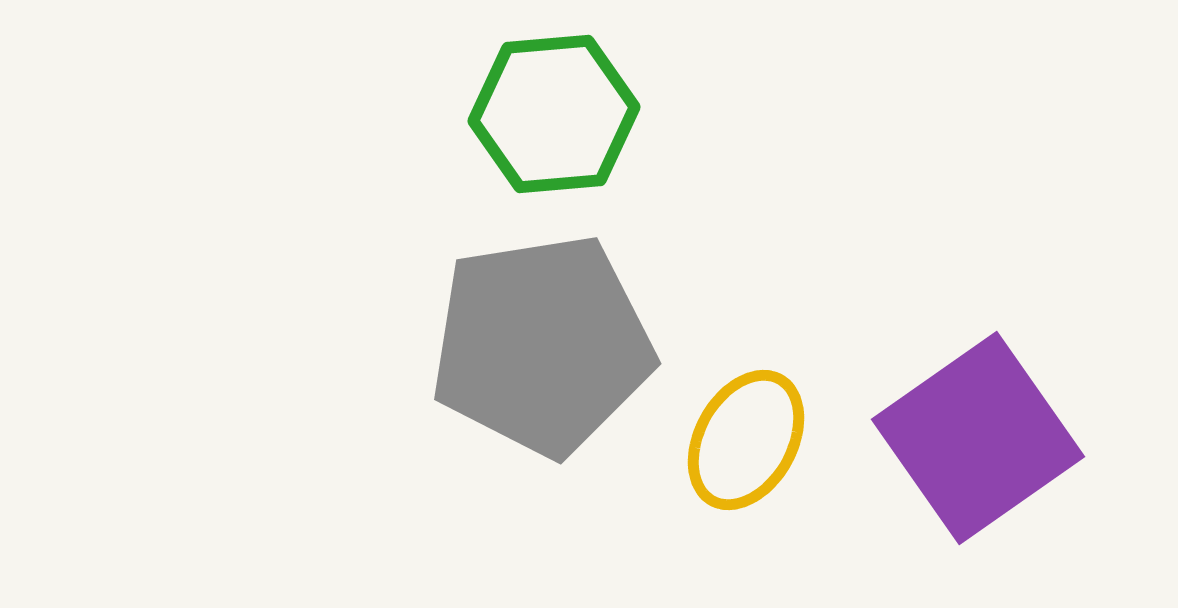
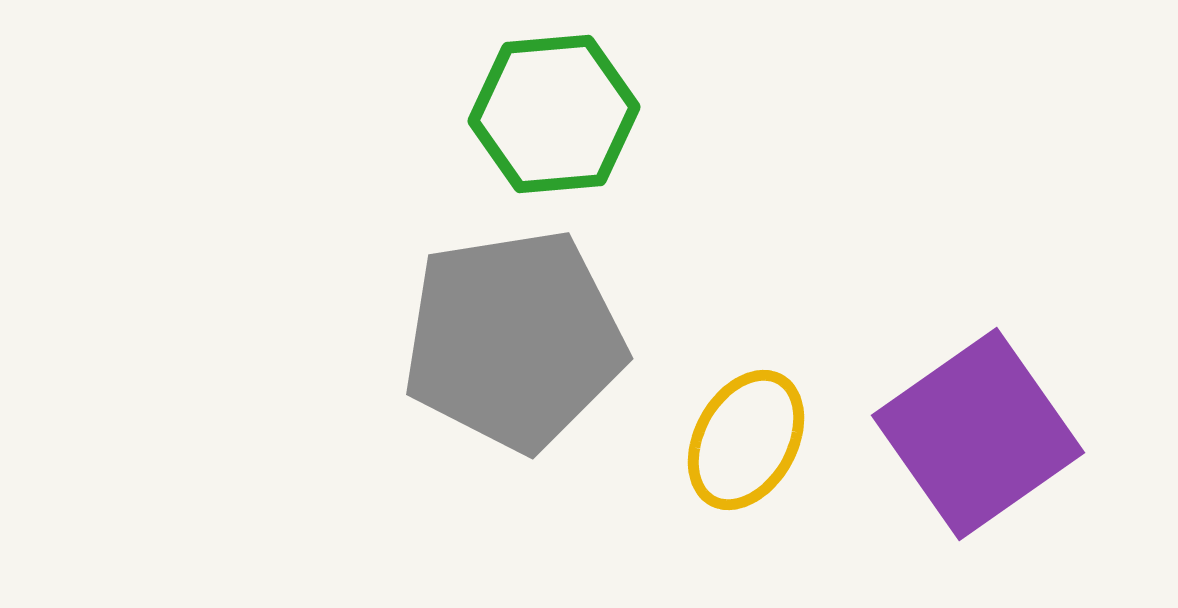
gray pentagon: moved 28 px left, 5 px up
purple square: moved 4 px up
